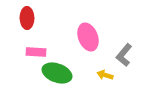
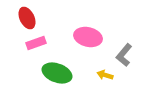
red ellipse: rotated 25 degrees counterclockwise
pink ellipse: rotated 56 degrees counterclockwise
pink rectangle: moved 9 px up; rotated 24 degrees counterclockwise
